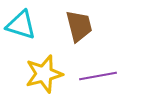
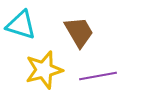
brown trapezoid: moved 6 px down; rotated 16 degrees counterclockwise
yellow star: moved 4 px up
